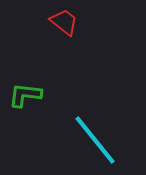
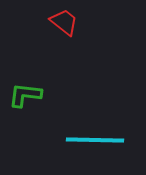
cyan line: rotated 50 degrees counterclockwise
